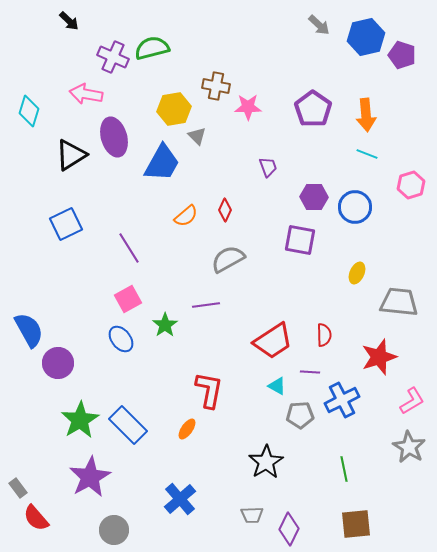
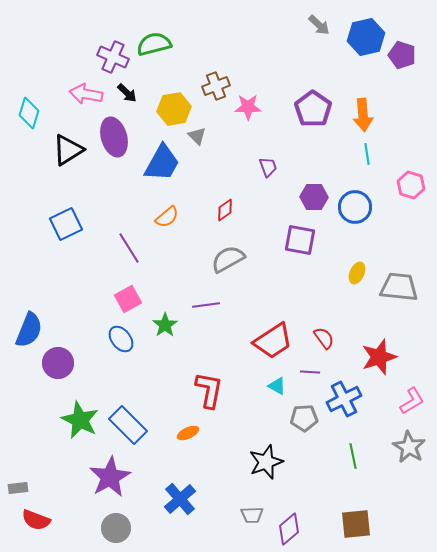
black arrow at (69, 21): moved 58 px right, 72 px down
green semicircle at (152, 48): moved 2 px right, 4 px up
brown cross at (216, 86): rotated 32 degrees counterclockwise
cyan diamond at (29, 111): moved 2 px down
orange arrow at (366, 115): moved 3 px left
cyan line at (367, 154): rotated 60 degrees clockwise
black triangle at (71, 155): moved 3 px left, 5 px up
pink hexagon at (411, 185): rotated 24 degrees counterclockwise
red diamond at (225, 210): rotated 30 degrees clockwise
orange semicircle at (186, 216): moved 19 px left, 1 px down
gray trapezoid at (399, 302): moved 15 px up
blue semicircle at (29, 330): rotated 51 degrees clockwise
red semicircle at (324, 335): moved 3 px down; rotated 35 degrees counterclockwise
blue cross at (342, 400): moved 2 px right, 1 px up
gray pentagon at (300, 415): moved 4 px right, 3 px down
green star at (80, 420): rotated 15 degrees counterclockwise
orange ellipse at (187, 429): moved 1 px right, 4 px down; rotated 30 degrees clockwise
black star at (266, 462): rotated 12 degrees clockwise
green line at (344, 469): moved 9 px right, 13 px up
purple star at (90, 477): moved 20 px right
gray rectangle at (18, 488): rotated 60 degrees counterclockwise
red semicircle at (36, 518): moved 2 px down; rotated 28 degrees counterclockwise
purple diamond at (289, 529): rotated 24 degrees clockwise
gray circle at (114, 530): moved 2 px right, 2 px up
